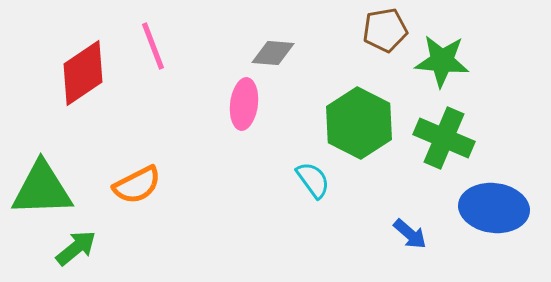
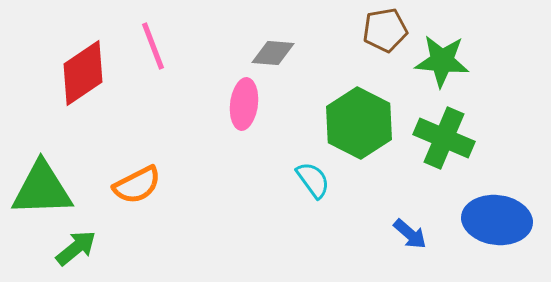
blue ellipse: moved 3 px right, 12 px down
